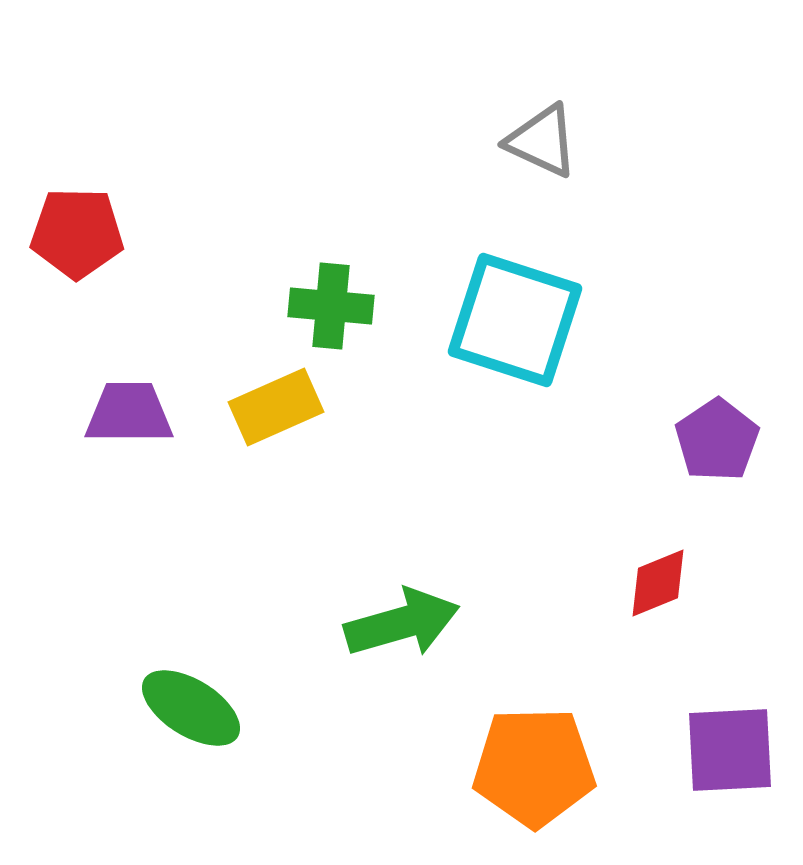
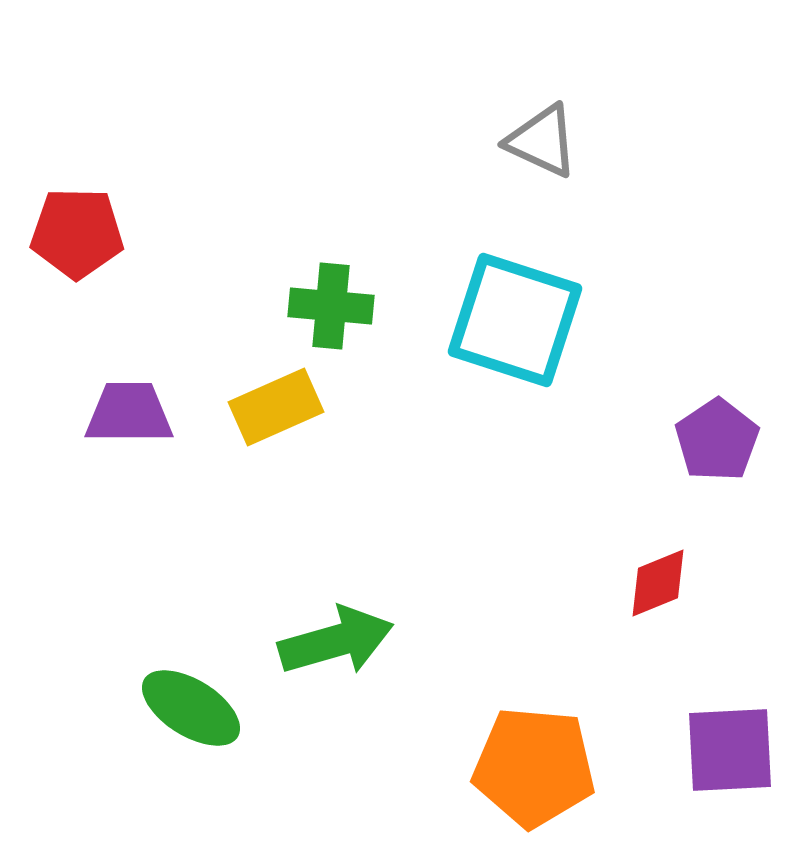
green arrow: moved 66 px left, 18 px down
orange pentagon: rotated 6 degrees clockwise
